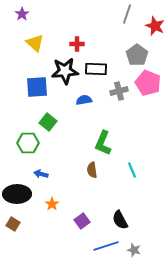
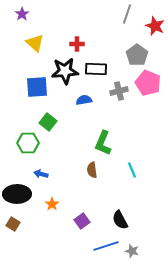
gray star: moved 2 px left, 1 px down
